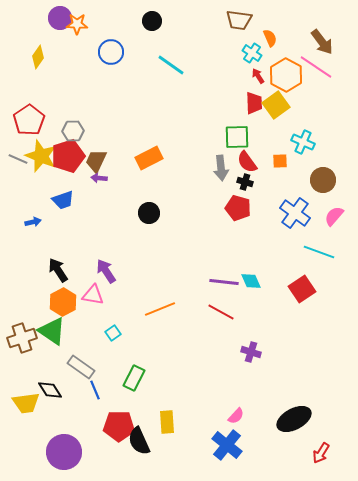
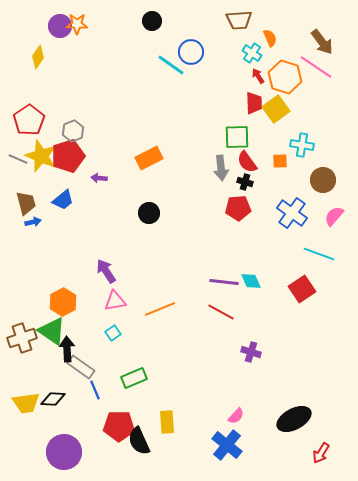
purple circle at (60, 18): moved 8 px down
brown trapezoid at (239, 20): rotated 12 degrees counterclockwise
blue circle at (111, 52): moved 80 px right
orange hexagon at (286, 75): moved 1 px left, 2 px down; rotated 12 degrees counterclockwise
yellow square at (276, 105): moved 4 px down
gray hexagon at (73, 131): rotated 20 degrees counterclockwise
cyan cross at (303, 142): moved 1 px left, 3 px down; rotated 15 degrees counterclockwise
brown trapezoid at (96, 161): moved 70 px left, 42 px down; rotated 140 degrees clockwise
blue trapezoid at (63, 200): rotated 20 degrees counterclockwise
red pentagon at (238, 208): rotated 20 degrees counterclockwise
blue cross at (295, 213): moved 3 px left
cyan line at (319, 252): moved 2 px down
black arrow at (58, 270): moved 9 px right, 79 px down; rotated 30 degrees clockwise
pink triangle at (93, 295): moved 22 px right, 6 px down; rotated 20 degrees counterclockwise
green rectangle at (134, 378): rotated 40 degrees clockwise
black diamond at (50, 390): moved 3 px right, 9 px down; rotated 55 degrees counterclockwise
